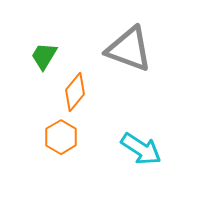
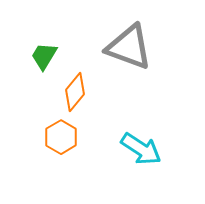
gray triangle: moved 2 px up
